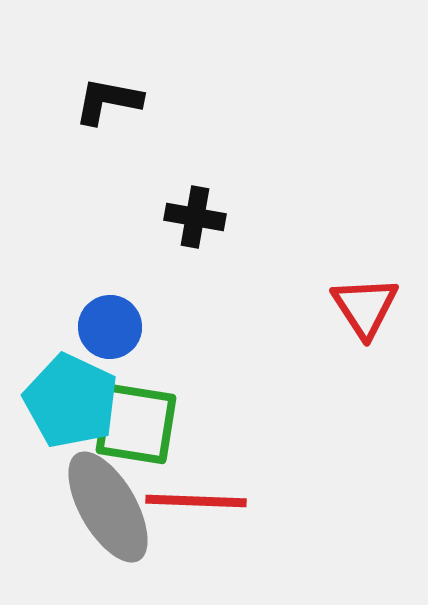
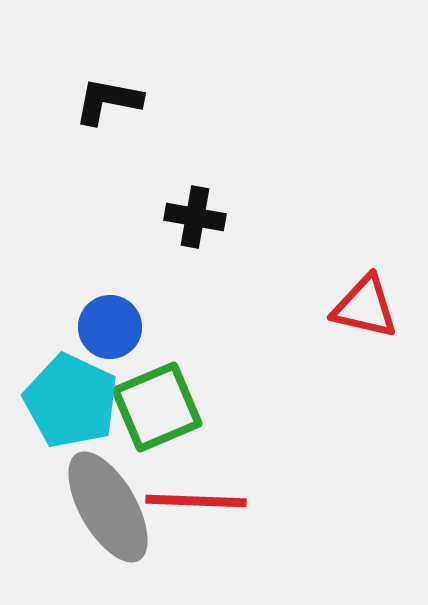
red triangle: rotated 44 degrees counterclockwise
green square: moved 21 px right, 17 px up; rotated 32 degrees counterclockwise
